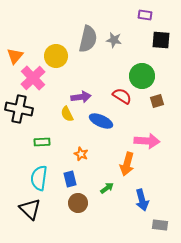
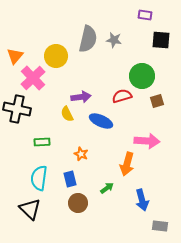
red semicircle: rotated 48 degrees counterclockwise
black cross: moved 2 px left
gray rectangle: moved 1 px down
